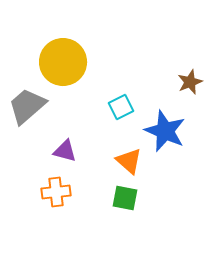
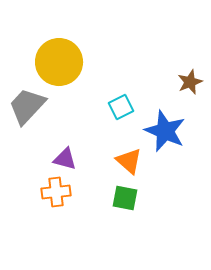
yellow circle: moved 4 px left
gray trapezoid: rotated 6 degrees counterclockwise
purple triangle: moved 8 px down
